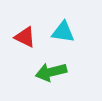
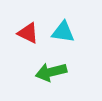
red triangle: moved 3 px right, 4 px up
